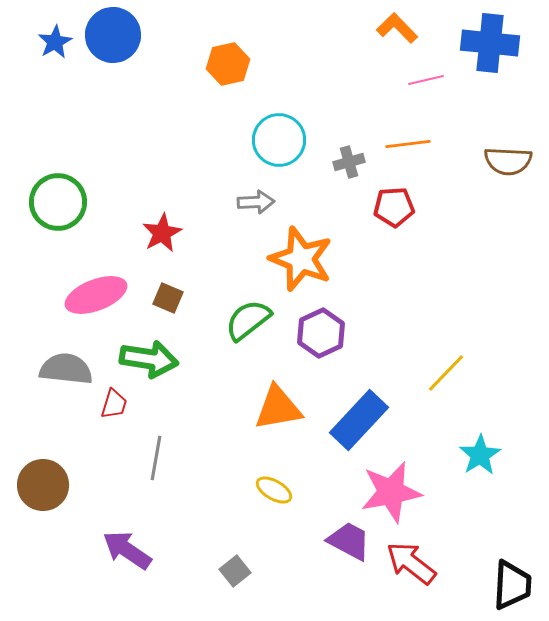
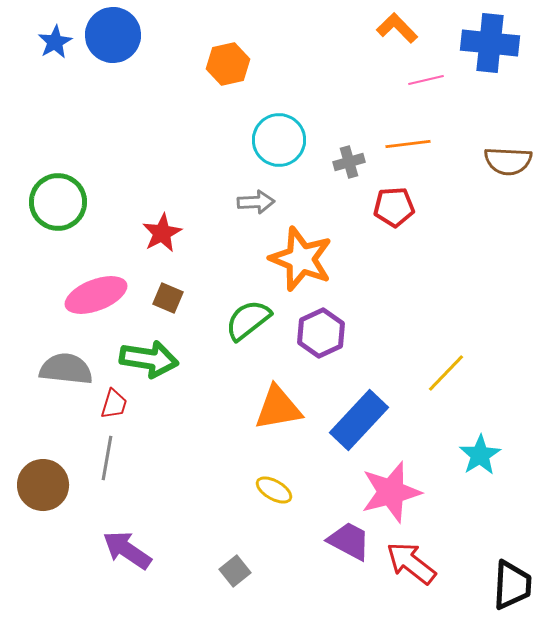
gray line: moved 49 px left
pink star: rotated 4 degrees counterclockwise
